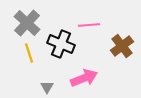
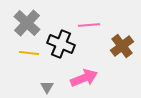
yellow line: rotated 66 degrees counterclockwise
